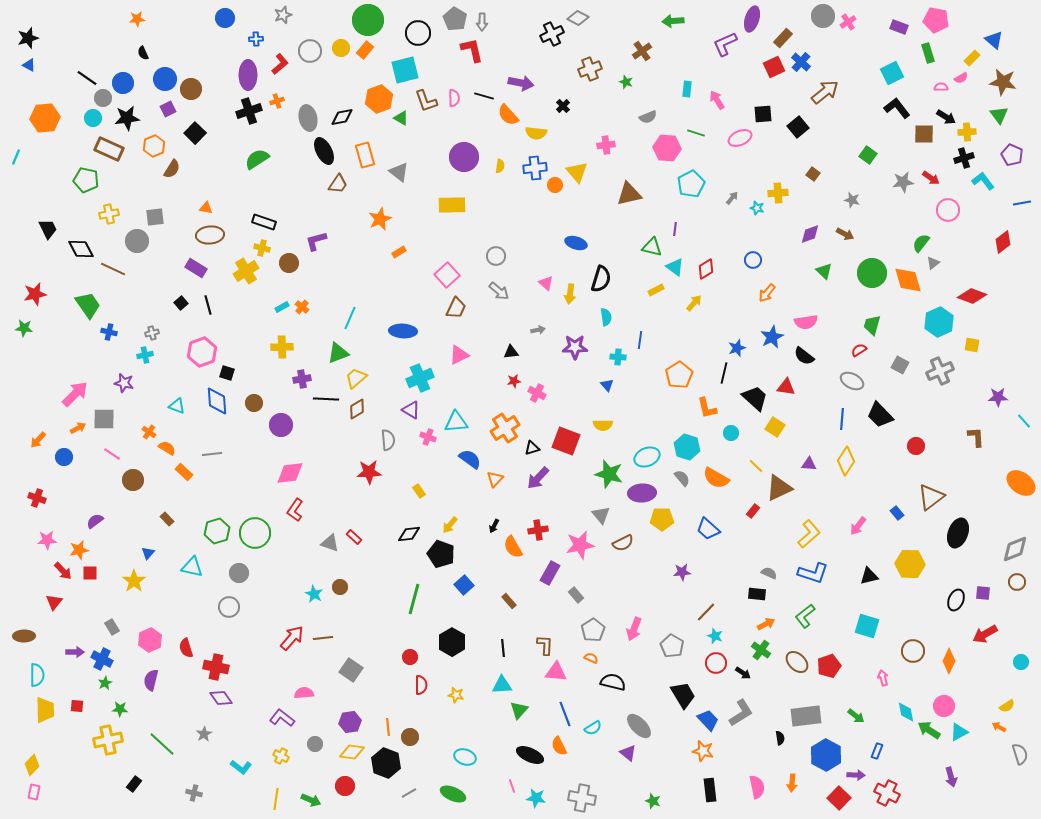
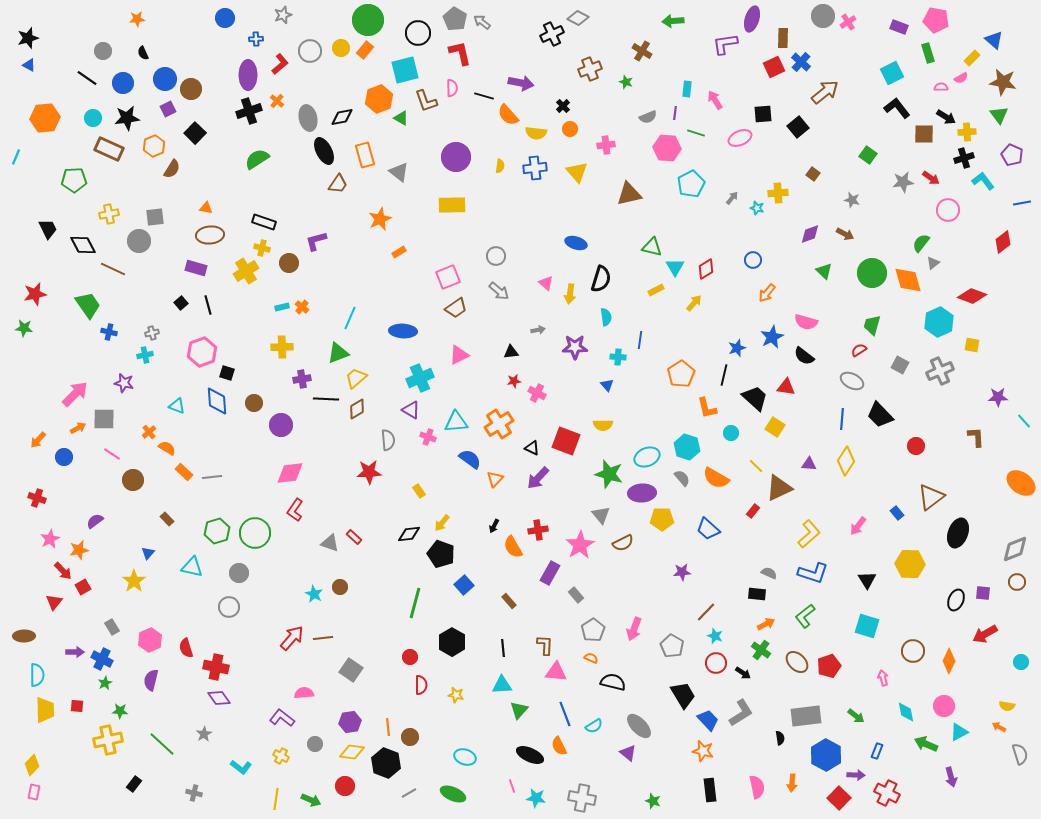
gray arrow at (482, 22): rotated 126 degrees clockwise
brown rectangle at (783, 38): rotated 42 degrees counterclockwise
purple L-shape at (725, 44): rotated 16 degrees clockwise
red L-shape at (472, 50): moved 12 px left, 3 px down
brown cross at (642, 51): rotated 24 degrees counterclockwise
gray circle at (103, 98): moved 47 px up
pink semicircle at (454, 98): moved 2 px left, 10 px up
pink arrow at (717, 100): moved 2 px left
orange cross at (277, 101): rotated 32 degrees counterclockwise
purple circle at (464, 157): moved 8 px left
green pentagon at (86, 180): moved 12 px left; rotated 15 degrees counterclockwise
orange circle at (555, 185): moved 15 px right, 56 px up
purple line at (675, 229): moved 116 px up
gray circle at (137, 241): moved 2 px right
black diamond at (81, 249): moved 2 px right, 4 px up
cyan triangle at (675, 267): rotated 24 degrees clockwise
purple rectangle at (196, 268): rotated 15 degrees counterclockwise
pink square at (447, 275): moved 1 px right, 2 px down; rotated 20 degrees clockwise
cyan rectangle at (282, 307): rotated 16 degrees clockwise
brown trapezoid at (456, 308): rotated 30 degrees clockwise
pink semicircle at (806, 322): rotated 25 degrees clockwise
black line at (724, 373): moved 2 px down
orange pentagon at (679, 375): moved 2 px right, 1 px up
orange cross at (505, 428): moved 6 px left, 4 px up
orange cross at (149, 432): rotated 16 degrees clockwise
black triangle at (532, 448): rotated 42 degrees clockwise
gray line at (212, 454): moved 23 px down
yellow arrow at (450, 525): moved 8 px left, 2 px up
pink star at (47, 540): moved 3 px right, 1 px up; rotated 24 degrees counterclockwise
pink star at (580, 545): rotated 20 degrees counterclockwise
red square at (90, 573): moved 7 px left, 14 px down; rotated 28 degrees counterclockwise
black triangle at (869, 576): moved 2 px left, 4 px down; rotated 48 degrees counterclockwise
green line at (414, 599): moved 1 px right, 4 px down
purple diamond at (221, 698): moved 2 px left
yellow semicircle at (1007, 706): rotated 42 degrees clockwise
green star at (120, 709): moved 2 px down
cyan semicircle at (593, 728): moved 1 px right, 2 px up
green arrow at (929, 730): moved 3 px left, 14 px down; rotated 10 degrees counterclockwise
